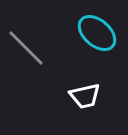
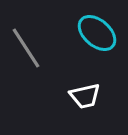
gray line: rotated 12 degrees clockwise
